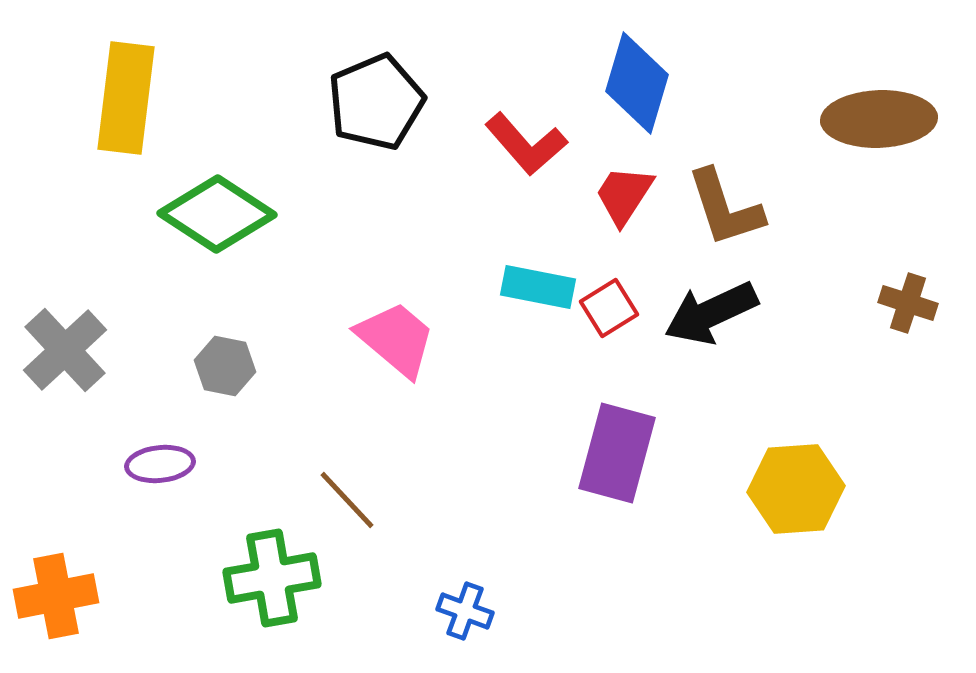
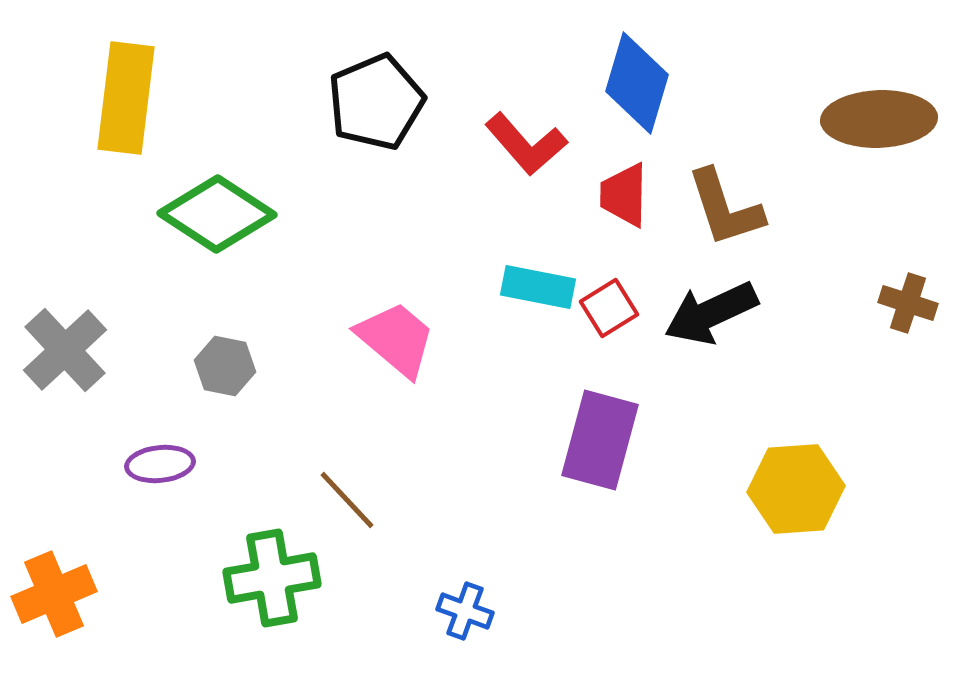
red trapezoid: rotated 32 degrees counterclockwise
purple rectangle: moved 17 px left, 13 px up
orange cross: moved 2 px left, 2 px up; rotated 12 degrees counterclockwise
